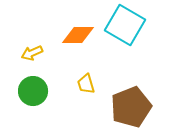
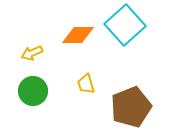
cyan square: rotated 18 degrees clockwise
